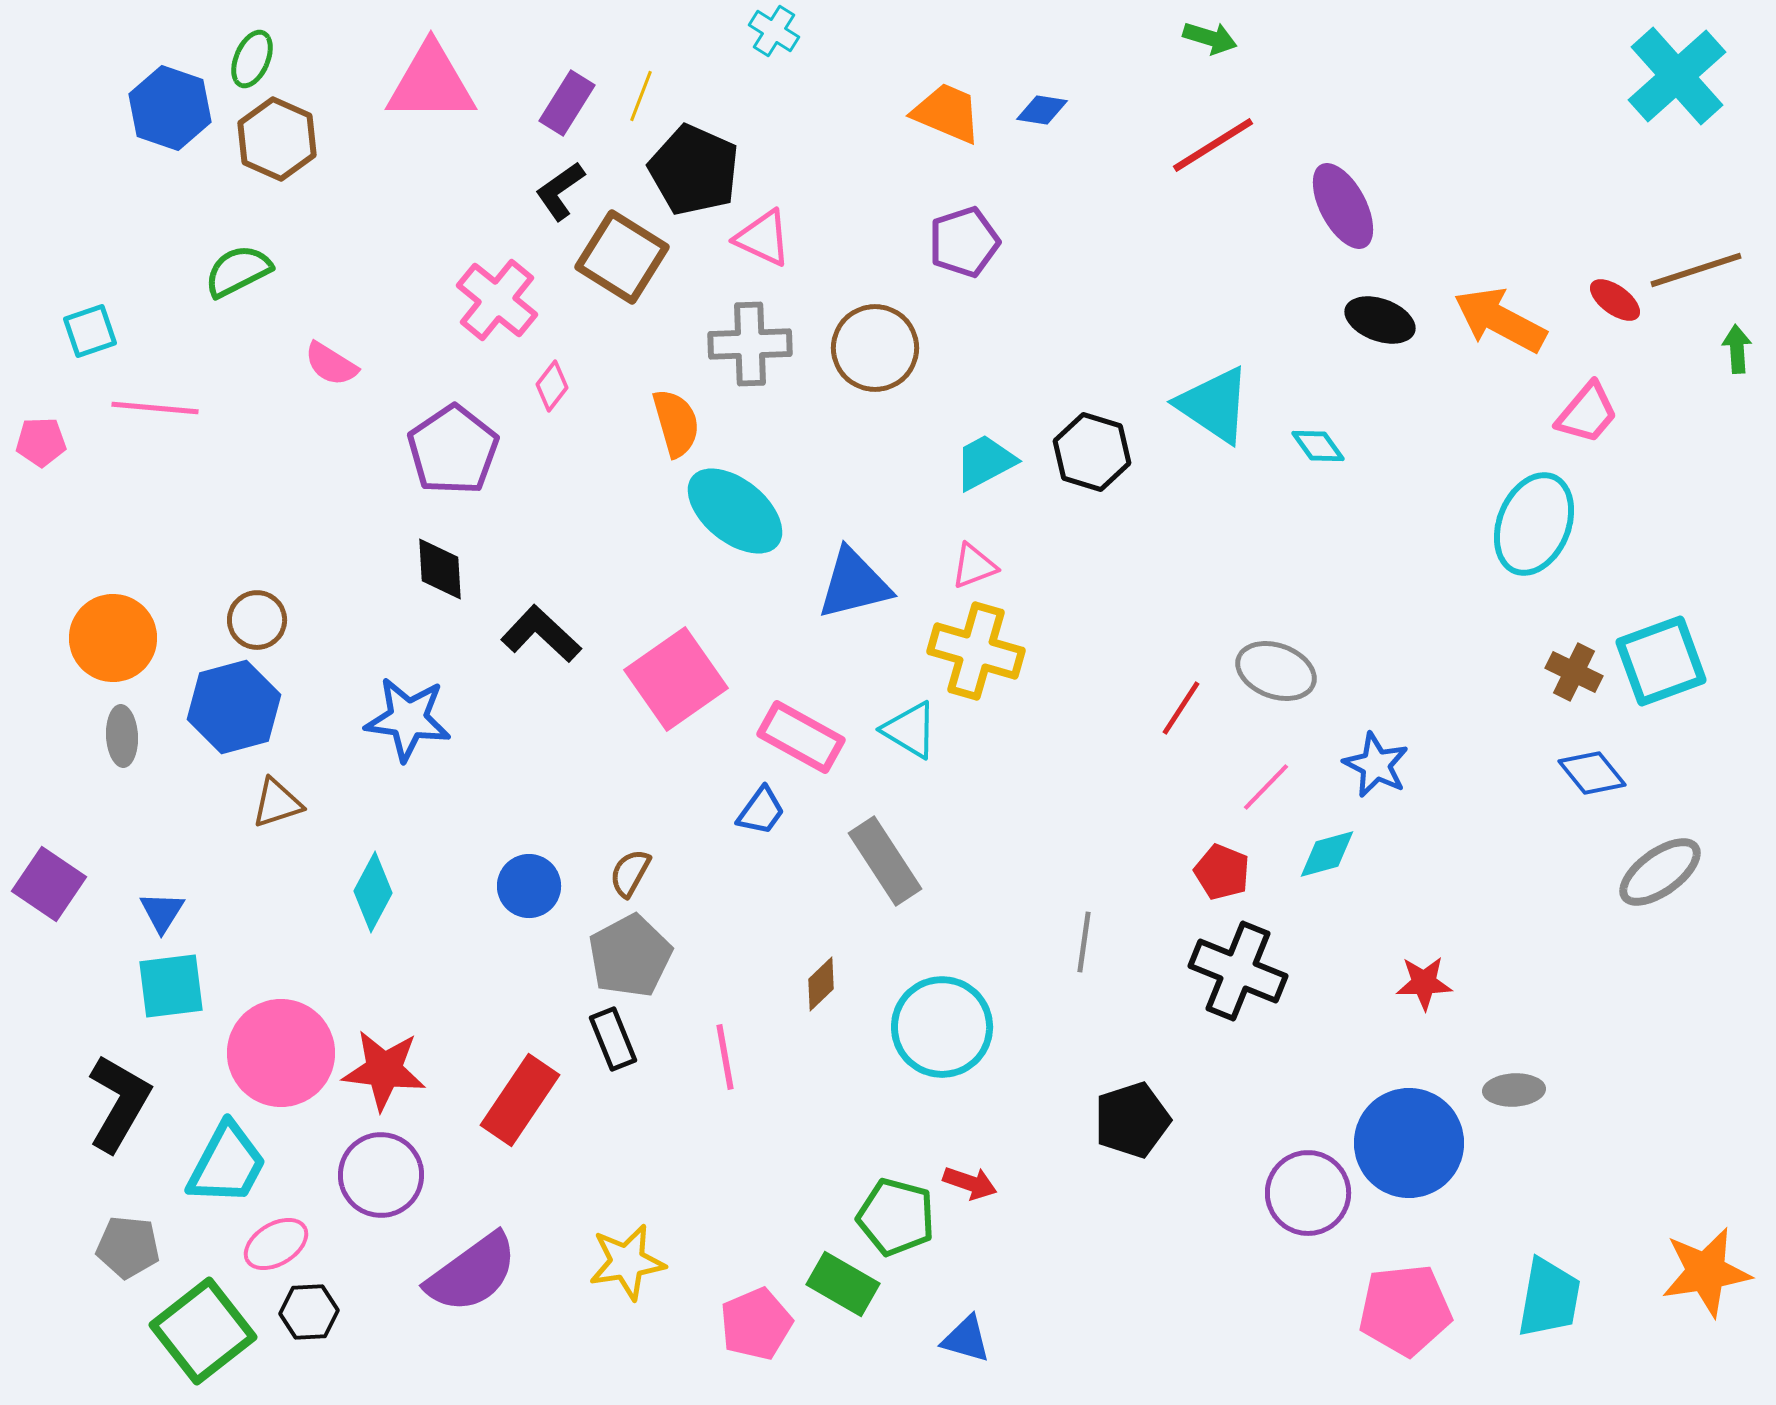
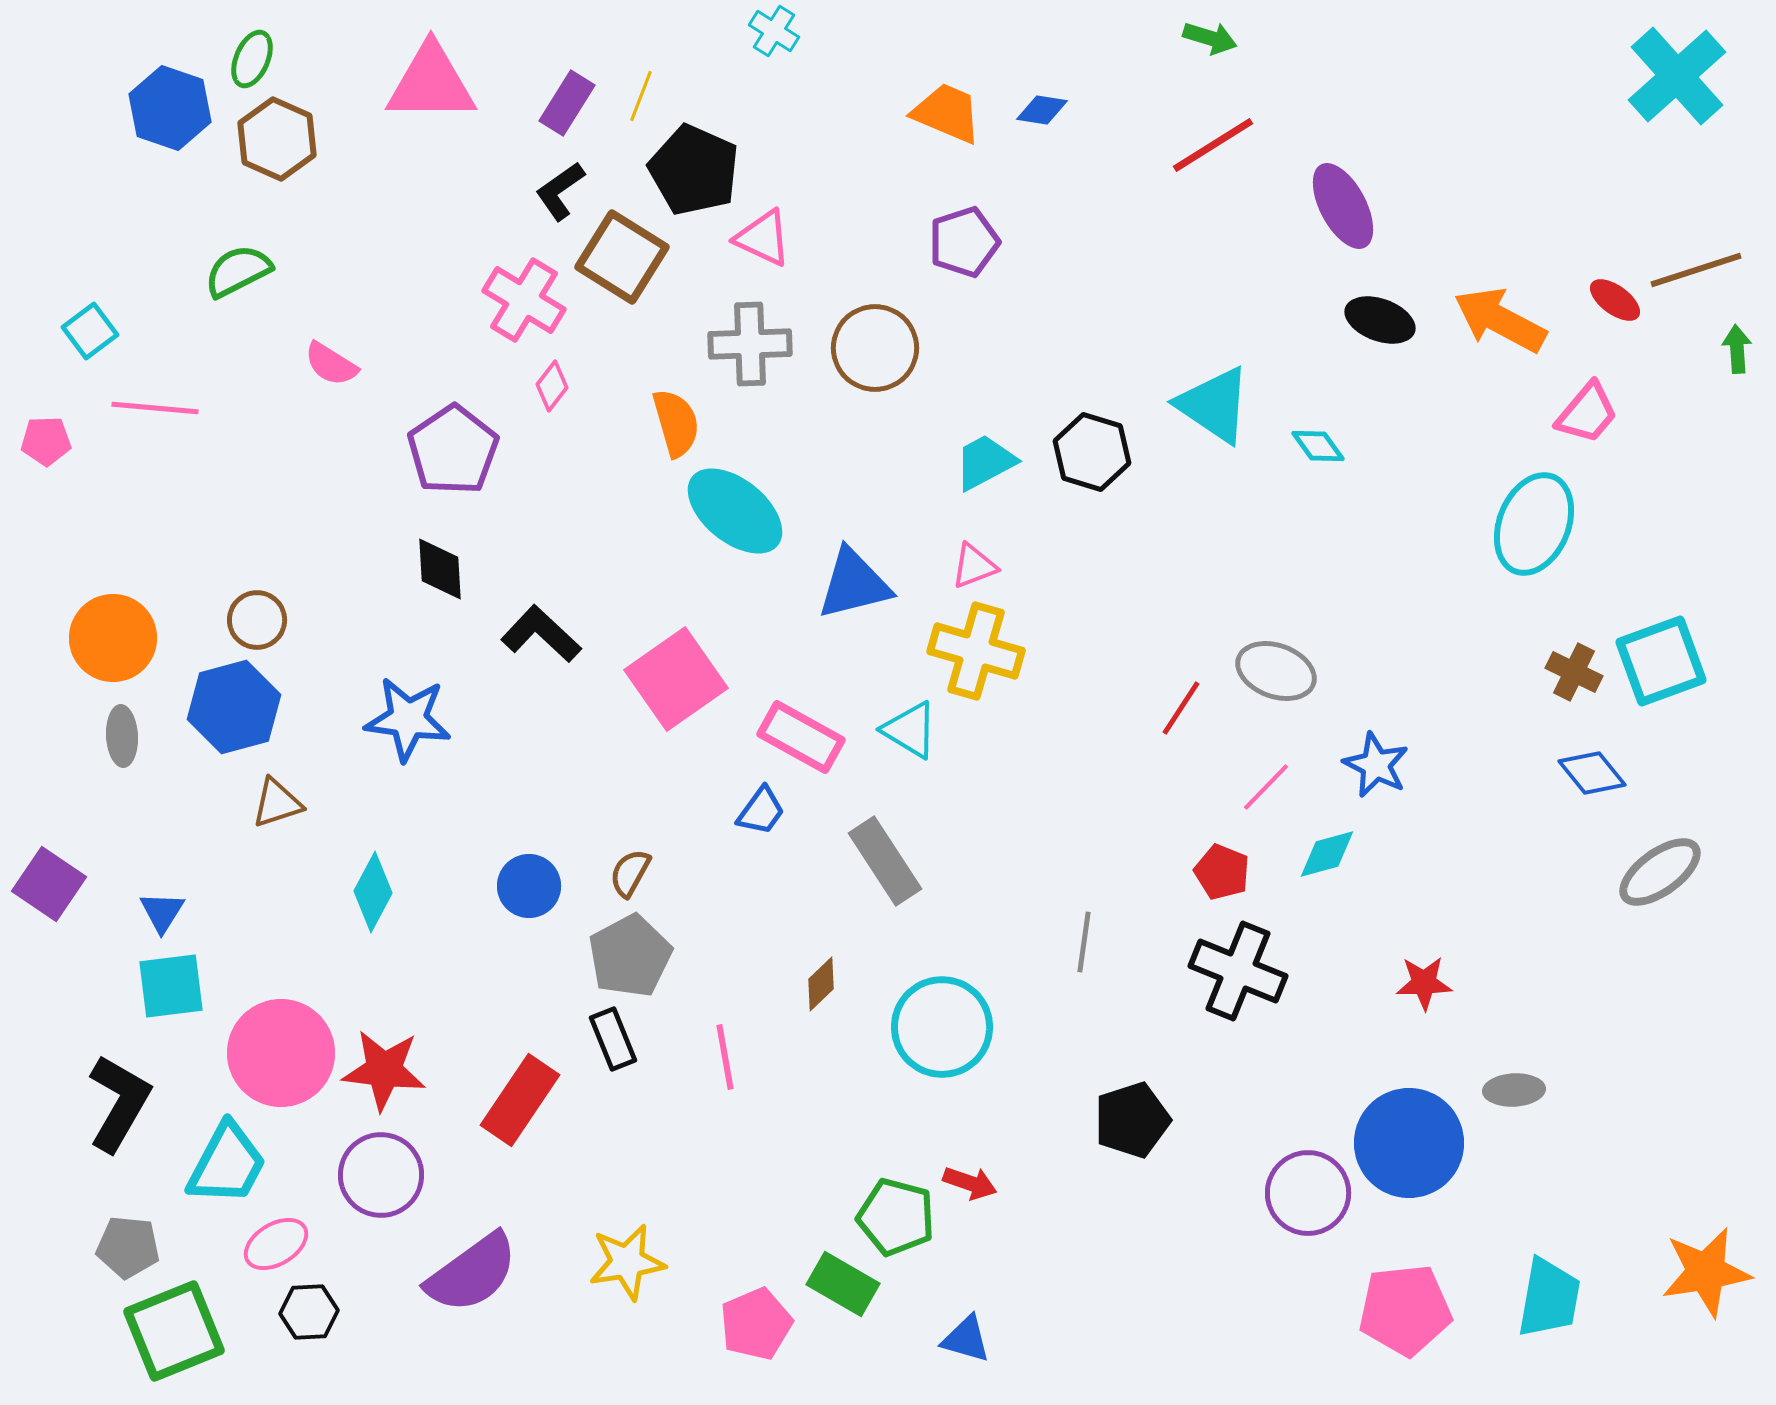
pink cross at (497, 300): moved 27 px right; rotated 8 degrees counterclockwise
cyan square at (90, 331): rotated 18 degrees counterclockwise
pink pentagon at (41, 442): moved 5 px right, 1 px up
green square at (203, 1331): moved 29 px left; rotated 16 degrees clockwise
